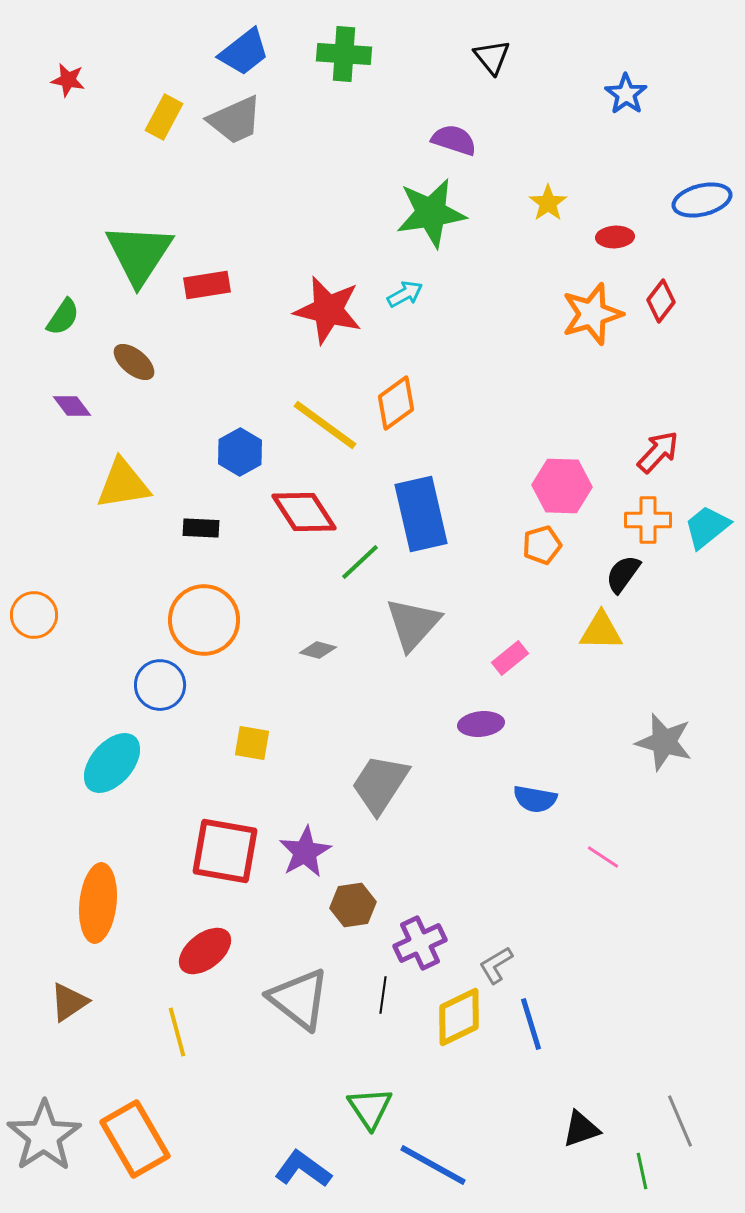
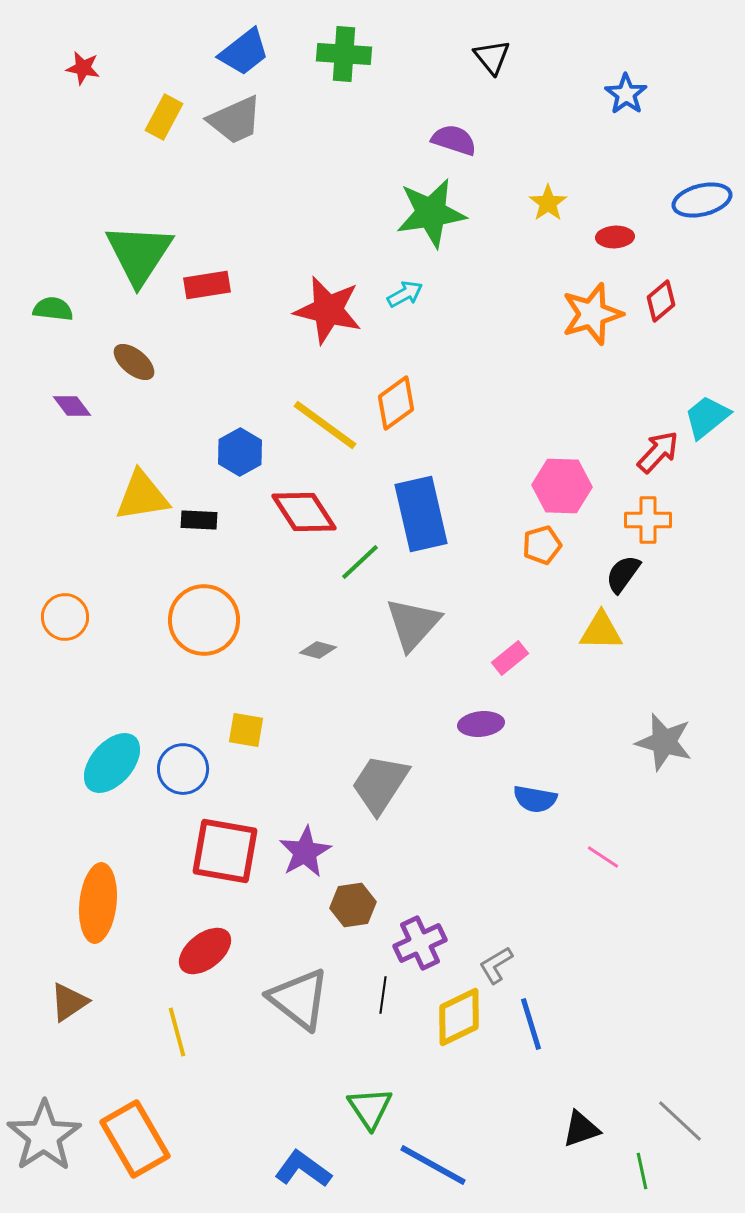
red star at (68, 80): moved 15 px right, 12 px up
red diamond at (661, 301): rotated 12 degrees clockwise
green semicircle at (63, 317): moved 10 px left, 8 px up; rotated 117 degrees counterclockwise
yellow triangle at (123, 484): moved 19 px right, 12 px down
cyan trapezoid at (707, 527): moved 110 px up
black rectangle at (201, 528): moved 2 px left, 8 px up
orange circle at (34, 615): moved 31 px right, 2 px down
blue circle at (160, 685): moved 23 px right, 84 px down
yellow square at (252, 743): moved 6 px left, 13 px up
gray line at (680, 1121): rotated 24 degrees counterclockwise
